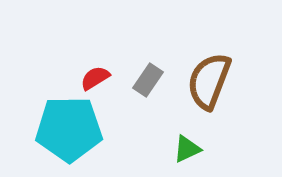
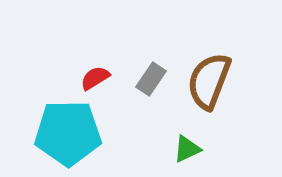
gray rectangle: moved 3 px right, 1 px up
cyan pentagon: moved 1 px left, 4 px down
